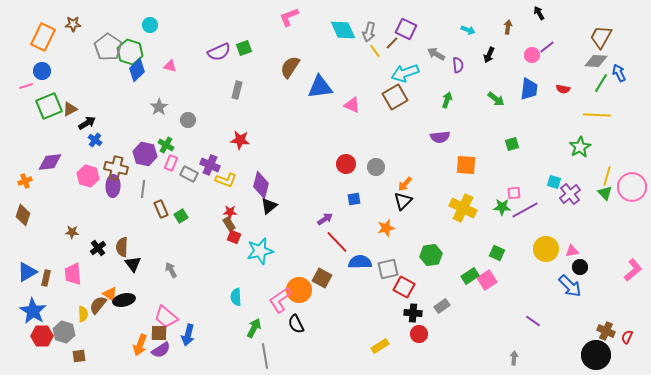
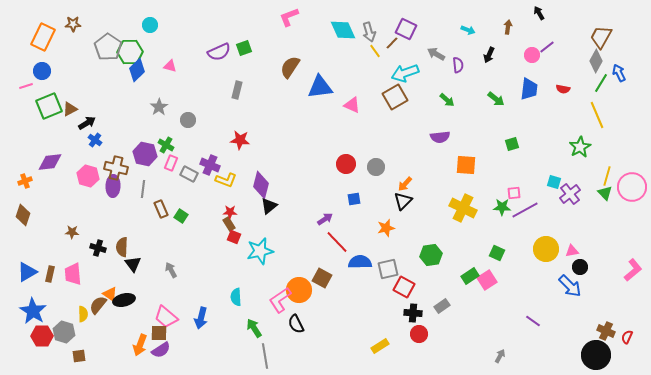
gray arrow at (369, 32): rotated 30 degrees counterclockwise
green hexagon at (130, 52): rotated 20 degrees counterclockwise
gray diamond at (596, 61): rotated 65 degrees counterclockwise
green arrow at (447, 100): rotated 112 degrees clockwise
yellow line at (597, 115): rotated 64 degrees clockwise
green square at (181, 216): rotated 24 degrees counterclockwise
black cross at (98, 248): rotated 35 degrees counterclockwise
brown rectangle at (46, 278): moved 4 px right, 4 px up
green arrow at (254, 328): rotated 60 degrees counterclockwise
blue arrow at (188, 335): moved 13 px right, 17 px up
gray arrow at (514, 358): moved 14 px left, 2 px up; rotated 24 degrees clockwise
